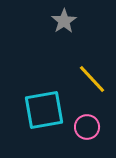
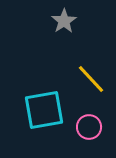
yellow line: moved 1 px left
pink circle: moved 2 px right
